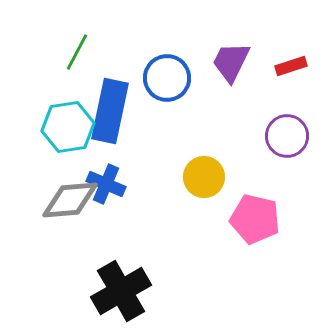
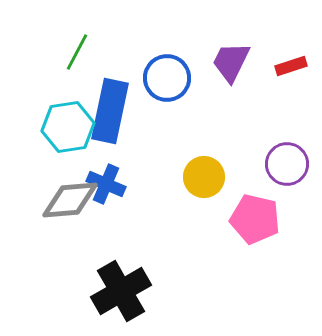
purple circle: moved 28 px down
